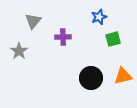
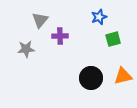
gray triangle: moved 7 px right, 1 px up
purple cross: moved 3 px left, 1 px up
gray star: moved 7 px right, 2 px up; rotated 30 degrees clockwise
